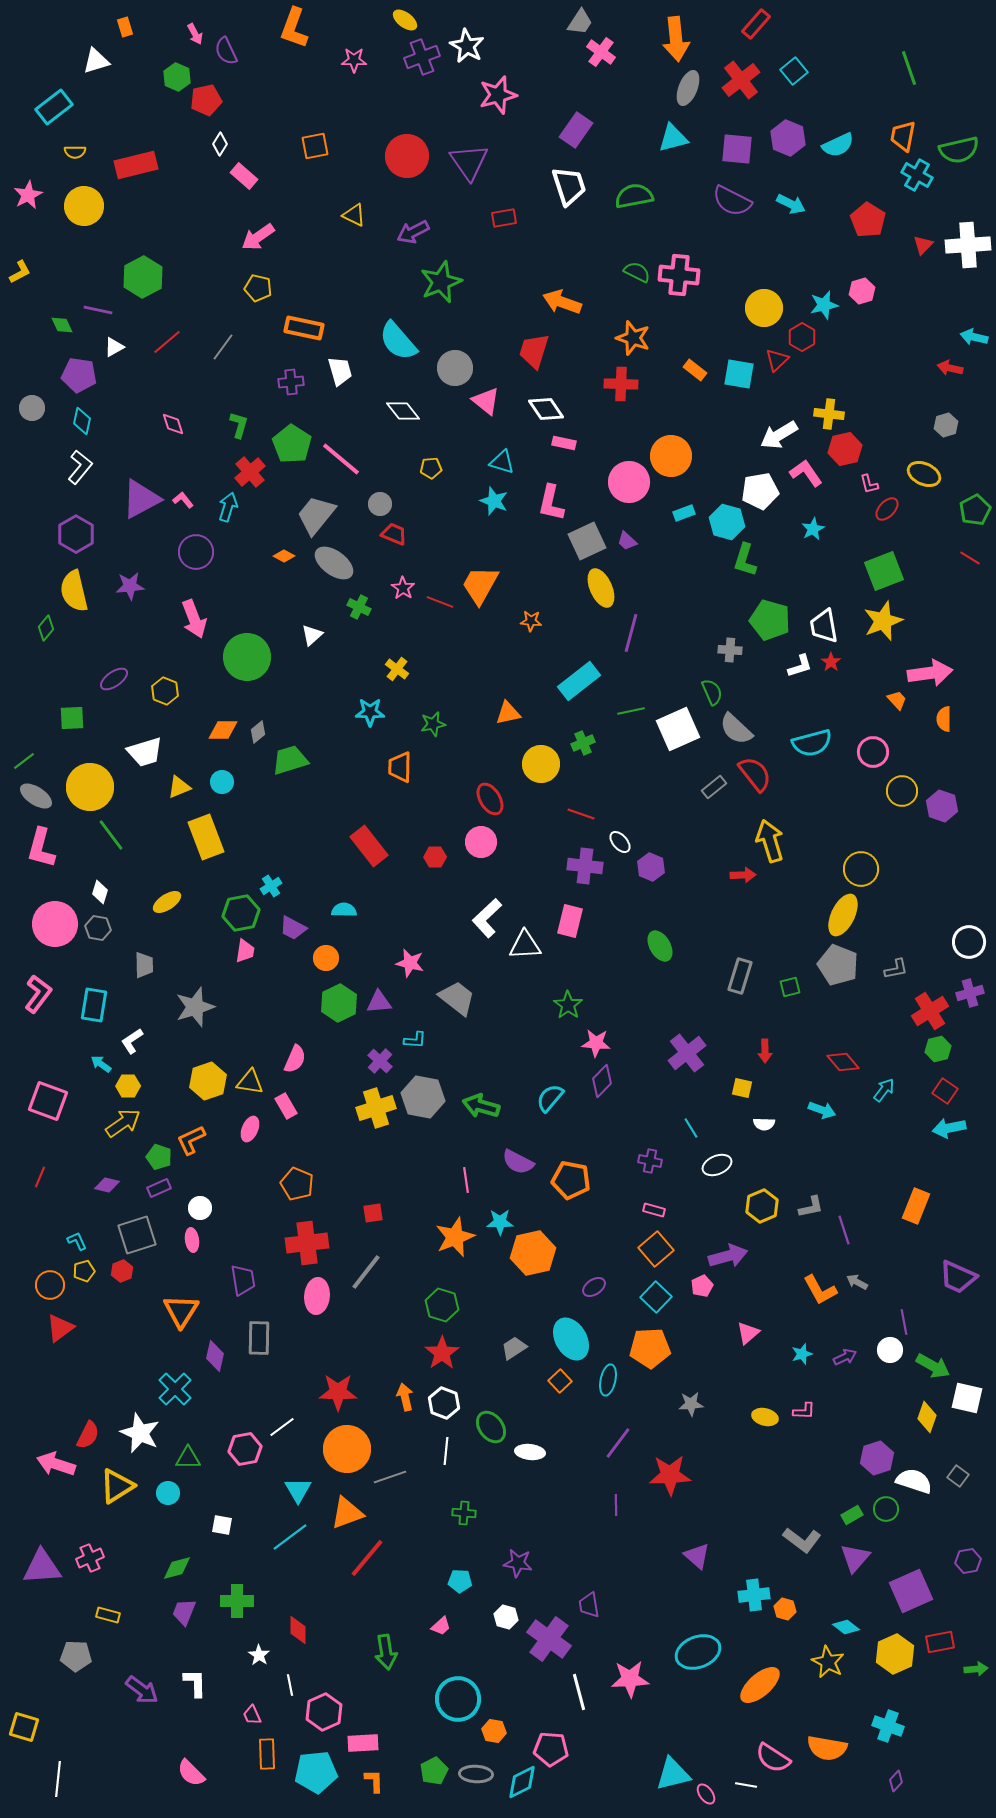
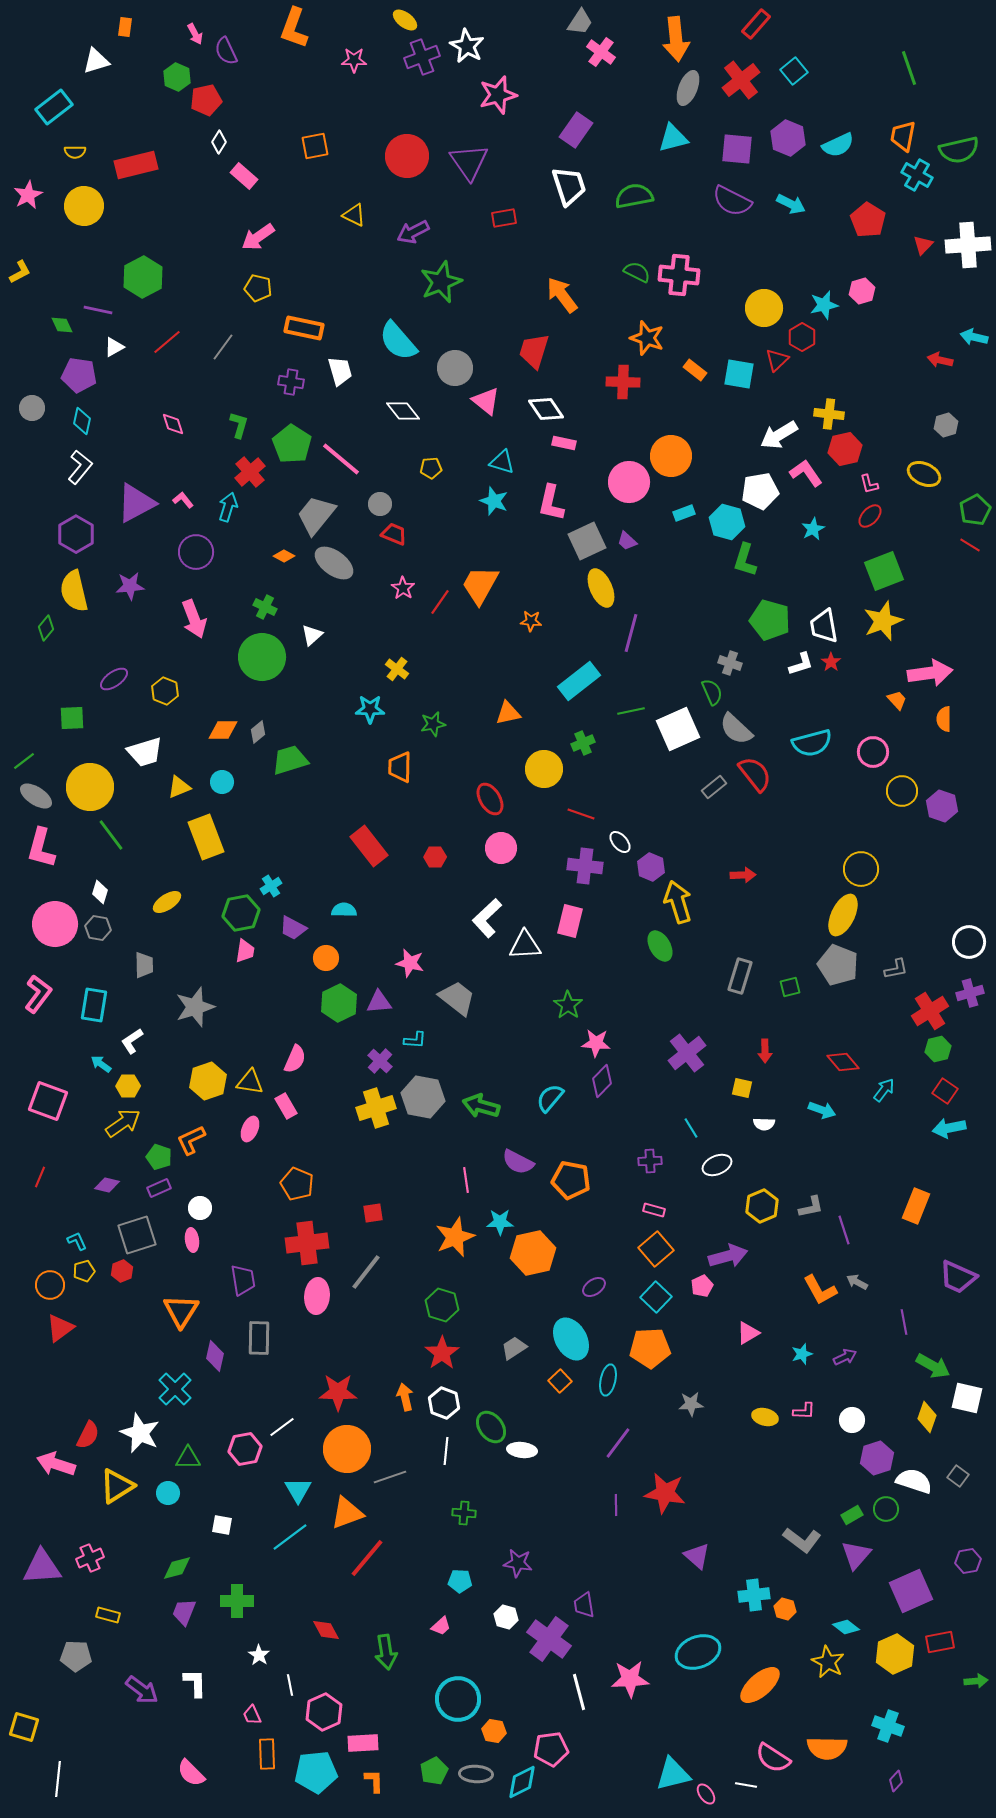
orange rectangle at (125, 27): rotated 24 degrees clockwise
white diamond at (220, 144): moved 1 px left, 2 px up
orange arrow at (562, 302): moved 7 px up; rotated 33 degrees clockwise
orange star at (633, 338): moved 14 px right
red arrow at (950, 368): moved 10 px left, 8 px up
purple cross at (291, 382): rotated 15 degrees clockwise
red cross at (621, 384): moved 2 px right, 2 px up
purple triangle at (141, 499): moved 5 px left, 4 px down
red ellipse at (887, 509): moved 17 px left, 7 px down
red line at (970, 558): moved 13 px up
red line at (440, 602): rotated 76 degrees counterclockwise
green cross at (359, 607): moved 94 px left
gray cross at (730, 650): moved 13 px down; rotated 15 degrees clockwise
green circle at (247, 657): moved 15 px right
white L-shape at (800, 666): moved 1 px right, 2 px up
cyan star at (370, 712): moved 3 px up
yellow circle at (541, 764): moved 3 px right, 5 px down
yellow arrow at (770, 841): moved 92 px left, 61 px down
pink circle at (481, 842): moved 20 px right, 6 px down
purple cross at (650, 1161): rotated 15 degrees counterclockwise
pink triangle at (748, 1333): rotated 10 degrees clockwise
white circle at (890, 1350): moved 38 px left, 70 px down
white ellipse at (530, 1452): moved 8 px left, 2 px up
red star at (670, 1475): moved 5 px left, 18 px down; rotated 12 degrees clockwise
purple triangle at (855, 1558): moved 1 px right, 3 px up
purple trapezoid at (589, 1605): moved 5 px left
red diamond at (298, 1630): moved 28 px right; rotated 28 degrees counterclockwise
green arrow at (976, 1669): moved 12 px down
orange semicircle at (827, 1748): rotated 9 degrees counterclockwise
pink pentagon at (551, 1749): rotated 12 degrees counterclockwise
